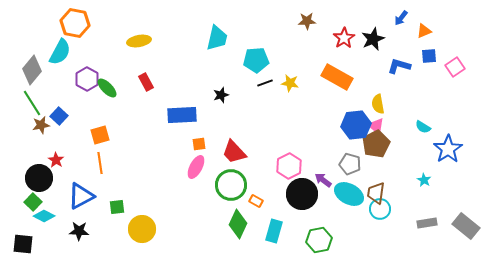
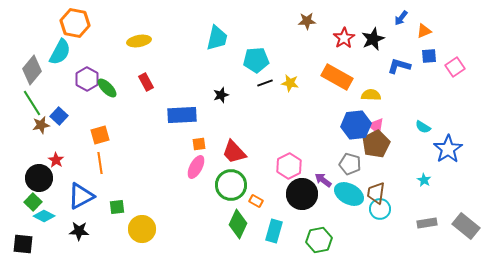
yellow semicircle at (378, 104): moved 7 px left, 9 px up; rotated 102 degrees clockwise
